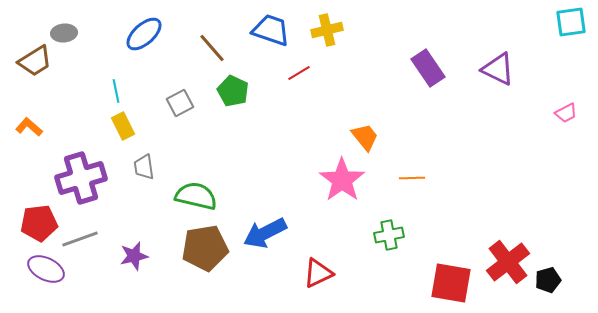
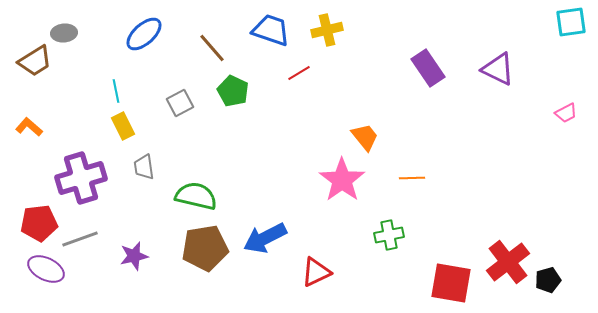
blue arrow: moved 5 px down
red triangle: moved 2 px left, 1 px up
